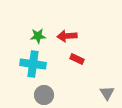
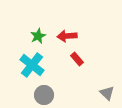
green star: rotated 21 degrees counterclockwise
red rectangle: rotated 24 degrees clockwise
cyan cross: moved 1 px left, 1 px down; rotated 30 degrees clockwise
gray triangle: rotated 14 degrees counterclockwise
